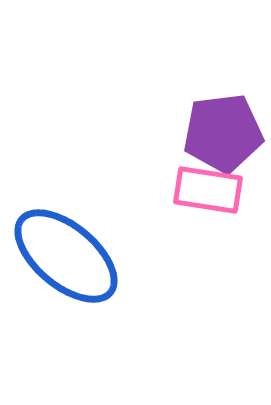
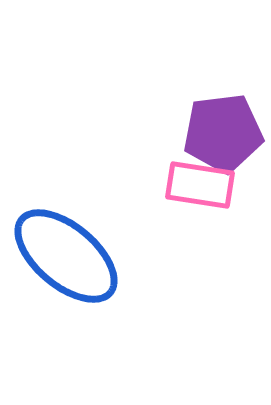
pink rectangle: moved 8 px left, 5 px up
